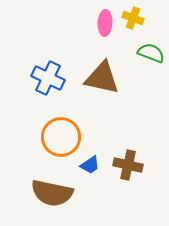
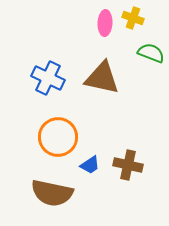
orange circle: moved 3 px left
